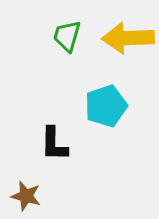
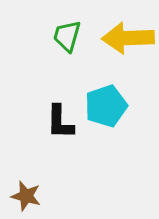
black L-shape: moved 6 px right, 22 px up
